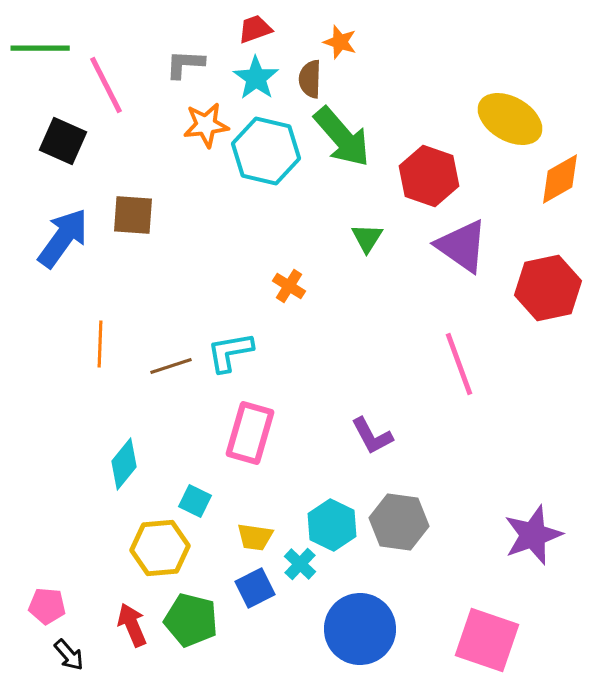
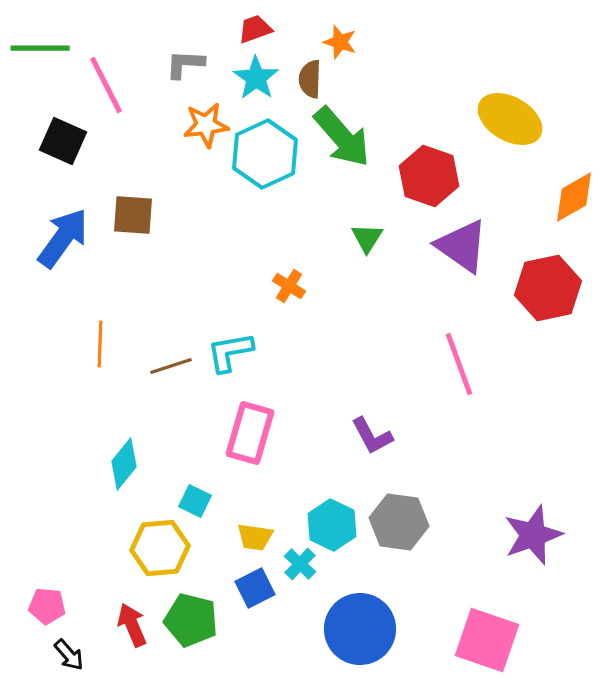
cyan hexagon at (266, 151): moved 1 px left, 3 px down; rotated 22 degrees clockwise
orange diamond at (560, 179): moved 14 px right, 18 px down
